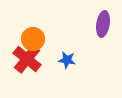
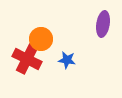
orange circle: moved 8 px right
red cross: rotated 12 degrees counterclockwise
